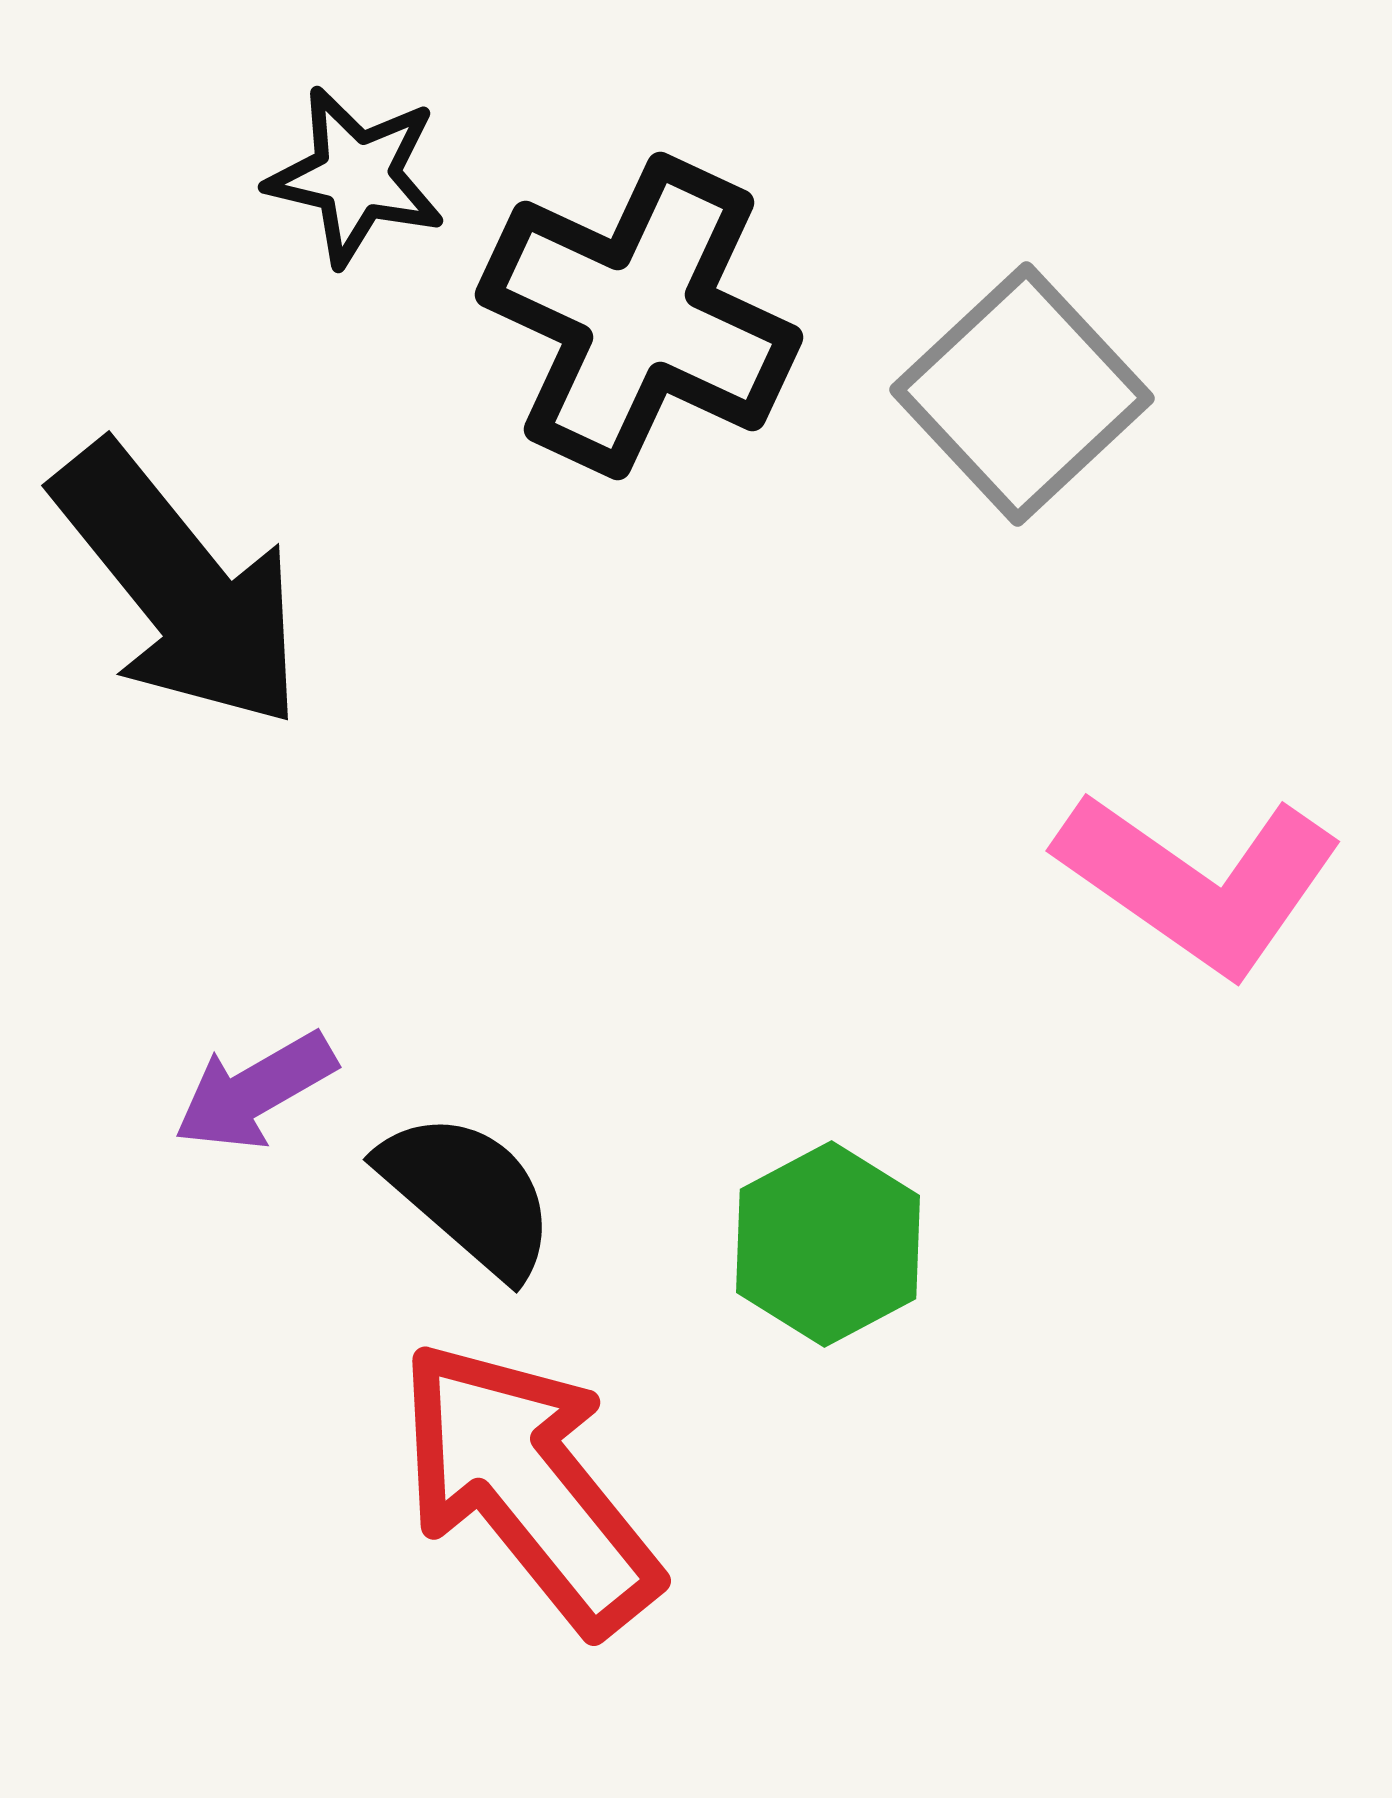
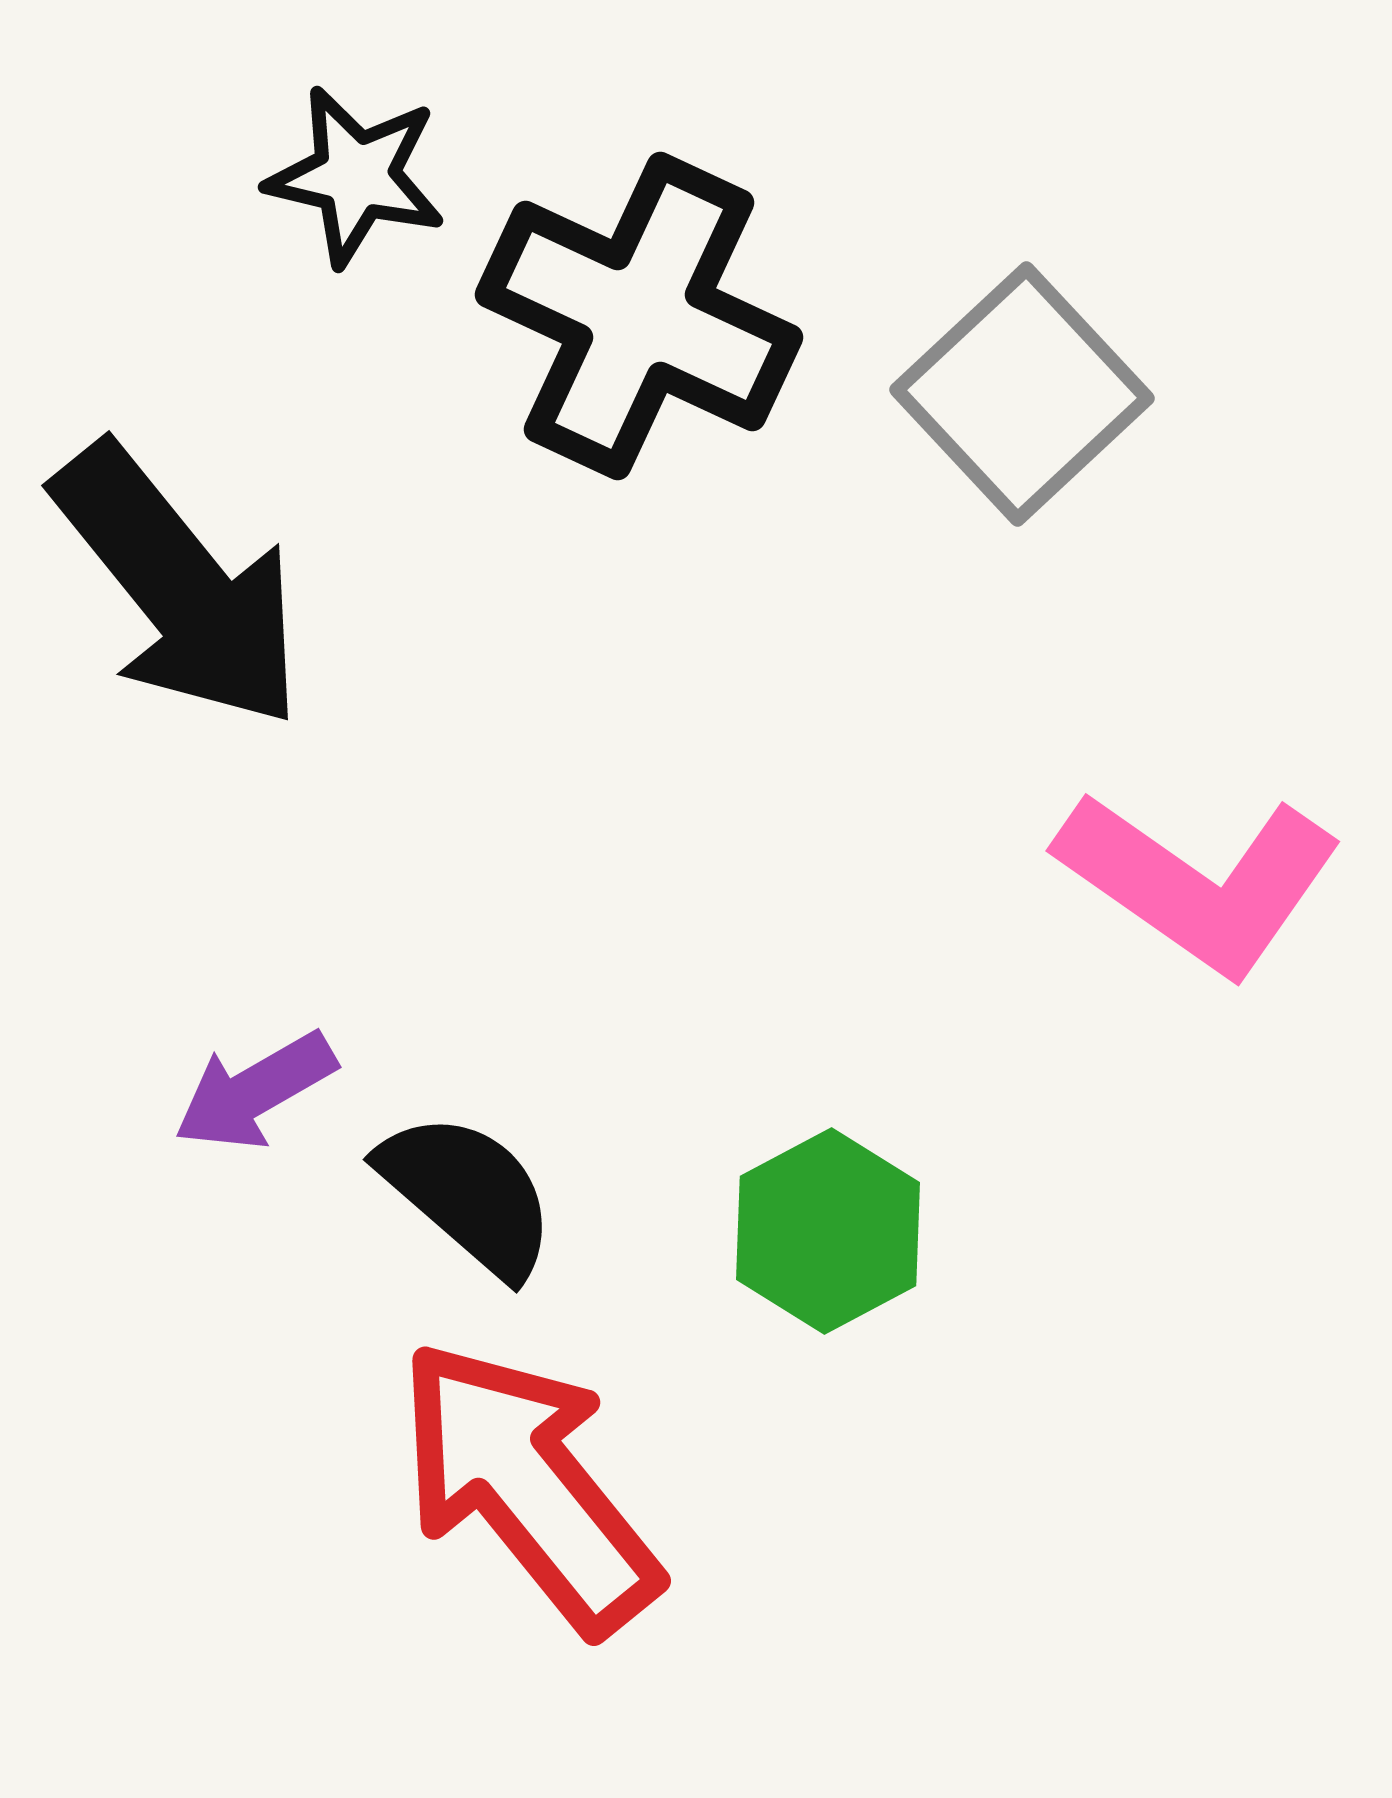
green hexagon: moved 13 px up
